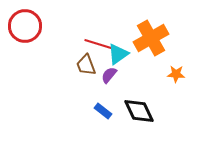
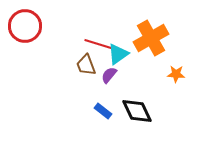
black diamond: moved 2 px left
